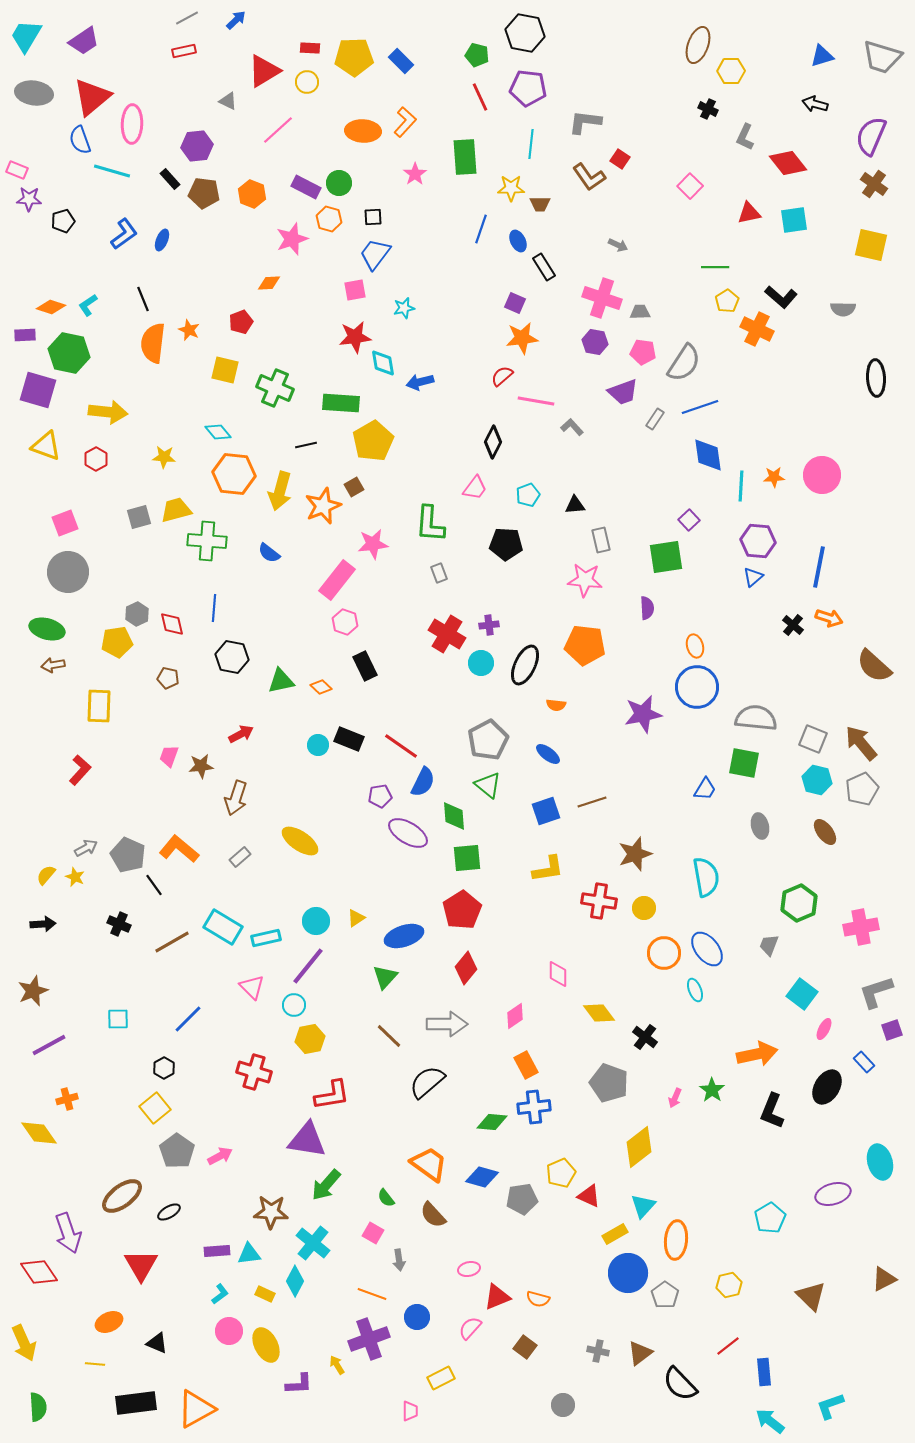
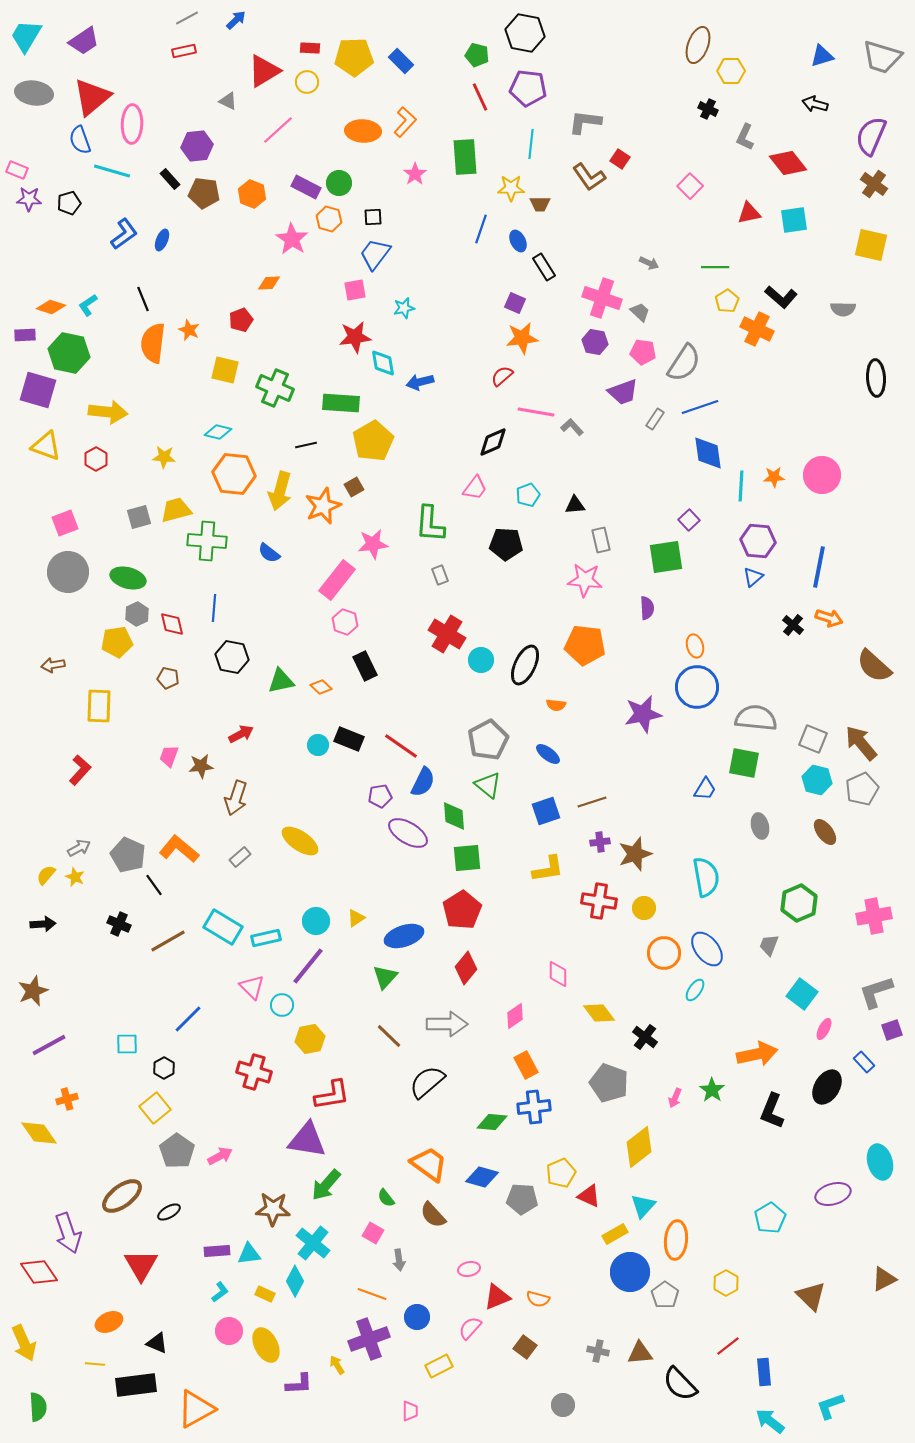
black pentagon at (63, 221): moved 6 px right, 18 px up
pink star at (292, 239): rotated 20 degrees counterclockwise
gray arrow at (618, 245): moved 31 px right, 18 px down
gray trapezoid at (640, 312): rotated 45 degrees clockwise
red pentagon at (241, 322): moved 2 px up
pink line at (536, 401): moved 11 px down
cyan diamond at (218, 432): rotated 36 degrees counterclockwise
black diamond at (493, 442): rotated 40 degrees clockwise
blue diamond at (708, 455): moved 2 px up
gray rectangle at (439, 573): moved 1 px right, 2 px down
purple cross at (489, 625): moved 111 px right, 217 px down
green ellipse at (47, 629): moved 81 px right, 51 px up
cyan circle at (481, 663): moved 3 px up
gray arrow at (86, 848): moved 7 px left
pink cross at (861, 927): moved 13 px right, 11 px up
brown line at (172, 942): moved 4 px left, 1 px up
cyan ellipse at (695, 990): rotated 55 degrees clockwise
cyan circle at (294, 1005): moved 12 px left
cyan square at (118, 1019): moved 9 px right, 25 px down
gray pentagon at (522, 1199): rotated 12 degrees clockwise
brown star at (271, 1212): moved 2 px right, 3 px up
blue circle at (628, 1273): moved 2 px right, 1 px up
yellow hexagon at (729, 1285): moved 3 px left, 2 px up; rotated 15 degrees counterclockwise
cyan L-shape at (220, 1294): moved 2 px up
brown triangle at (640, 1353): rotated 32 degrees clockwise
yellow rectangle at (441, 1378): moved 2 px left, 12 px up
black rectangle at (136, 1403): moved 18 px up
